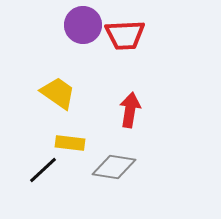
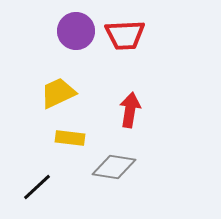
purple circle: moved 7 px left, 6 px down
yellow trapezoid: rotated 60 degrees counterclockwise
yellow rectangle: moved 5 px up
black line: moved 6 px left, 17 px down
